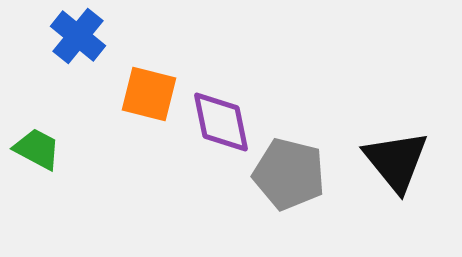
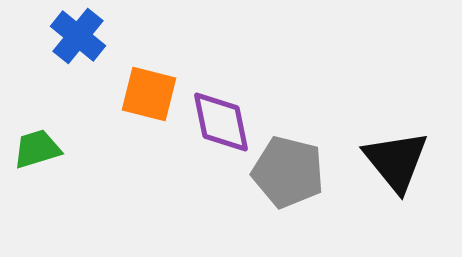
green trapezoid: rotated 45 degrees counterclockwise
gray pentagon: moved 1 px left, 2 px up
